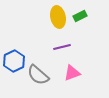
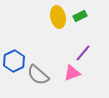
purple line: moved 21 px right, 6 px down; rotated 36 degrees counterclockwise
